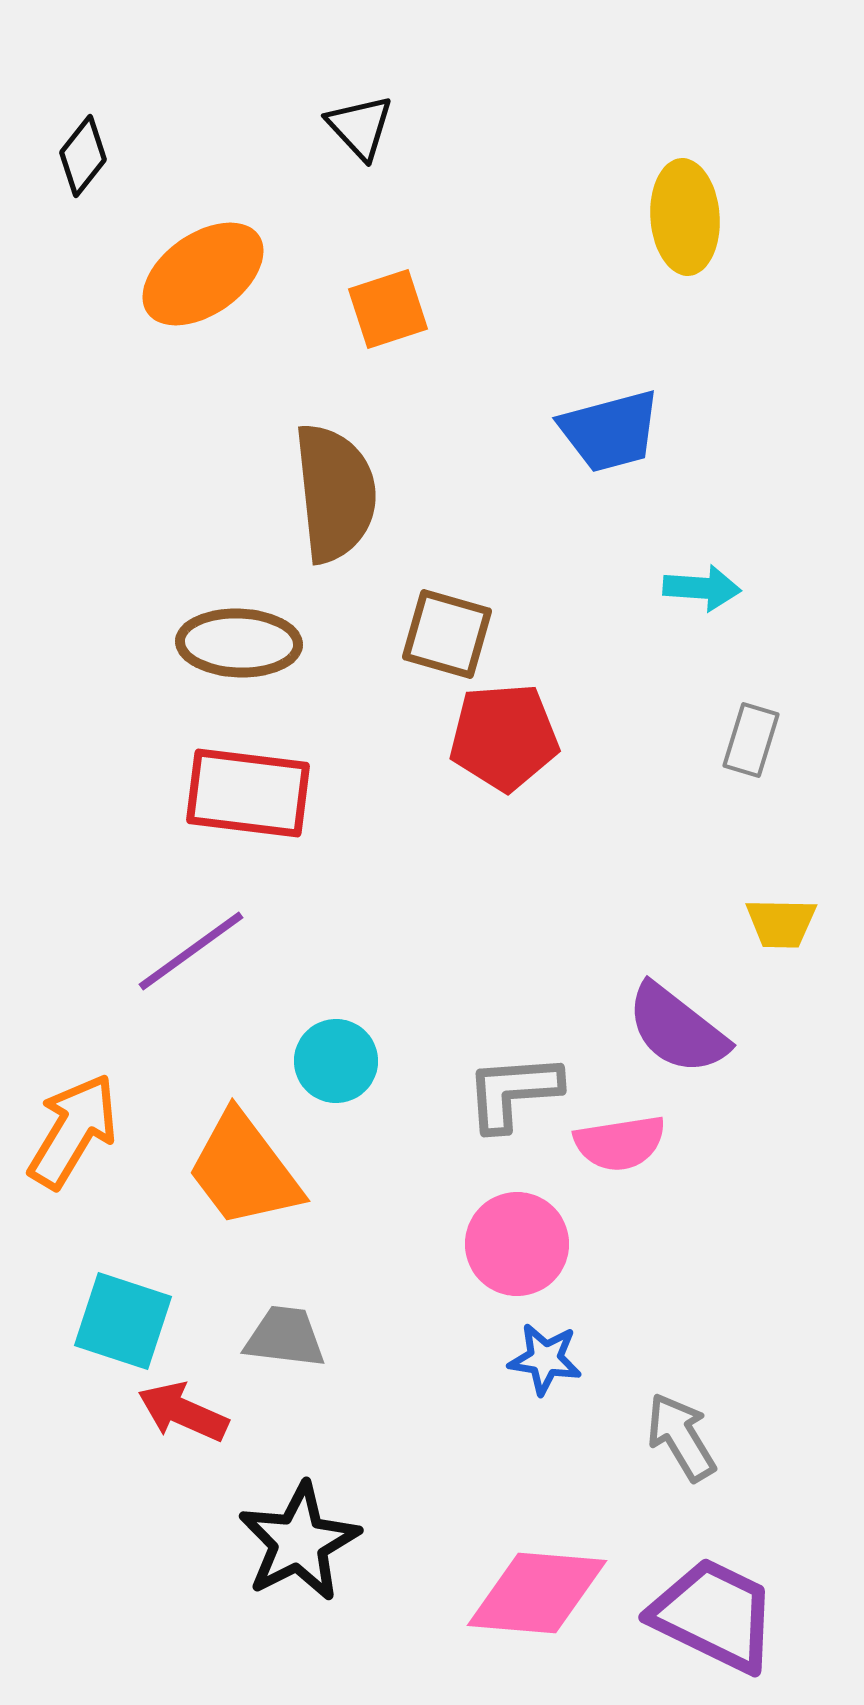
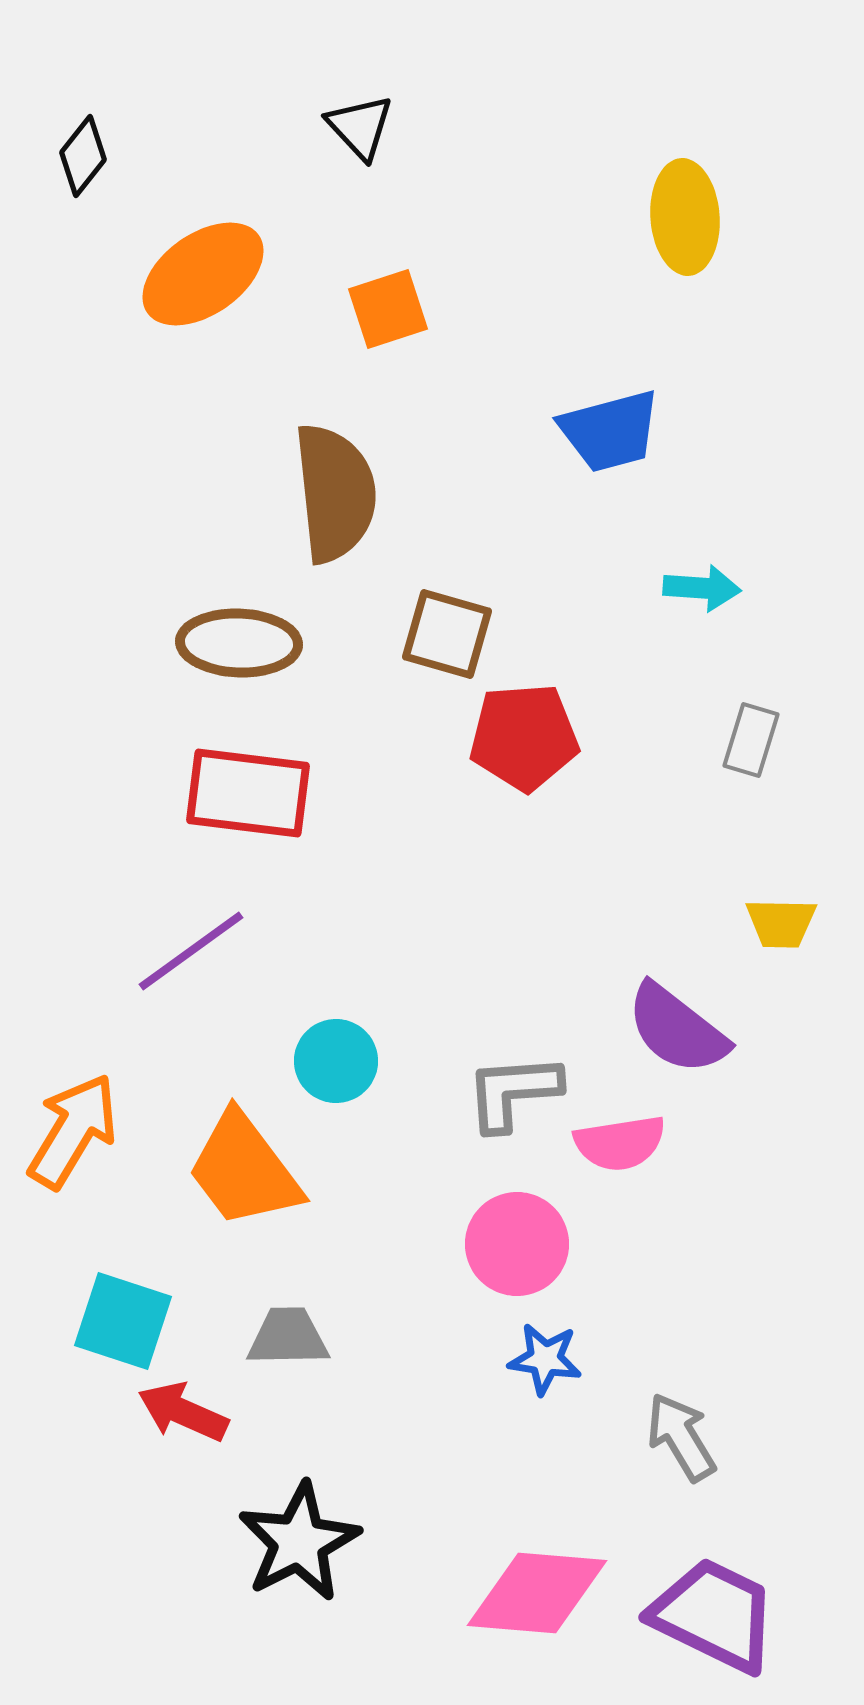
red pentagon: moved 20 px right
gray trapezoid: moved 3 px right; rotated 8 degrees counterclockwise
